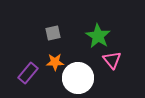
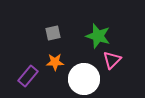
green star: rotated 15 degrees counterclockwise
pink triangle: rotated 24 degrees clockwise
purple rectangle: moved 3 px down
white circle: moved 6 px right, 1 px down
